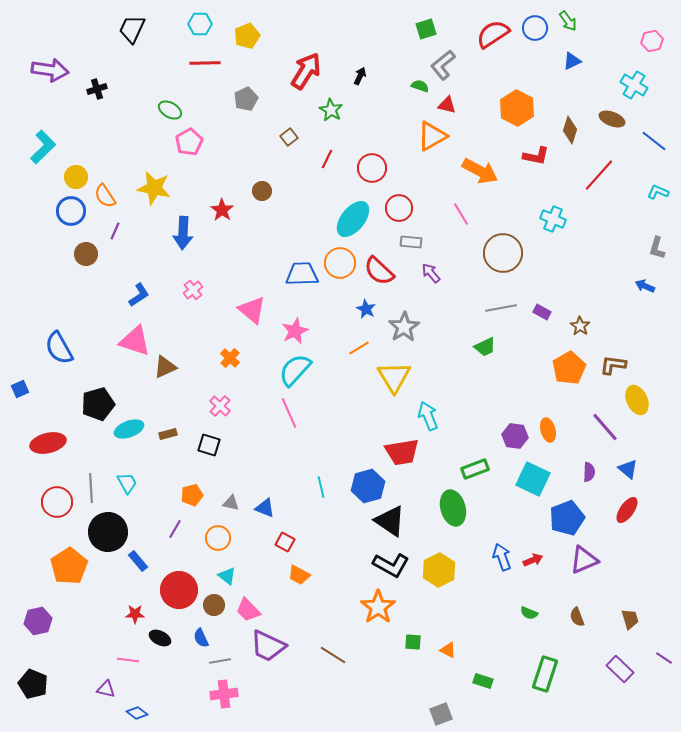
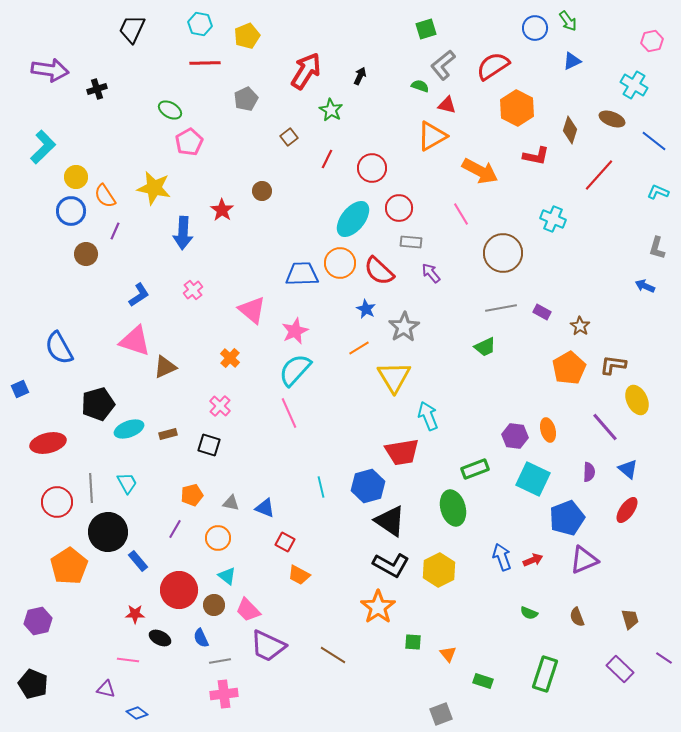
cyan hexagon at (200, 24): rotated 10 degrees clockwise
red semicircle at (493, 34): moved 32 px down
orange triangle at (448, 650): moved 4 px down; rotated 24 degrees clockwise
